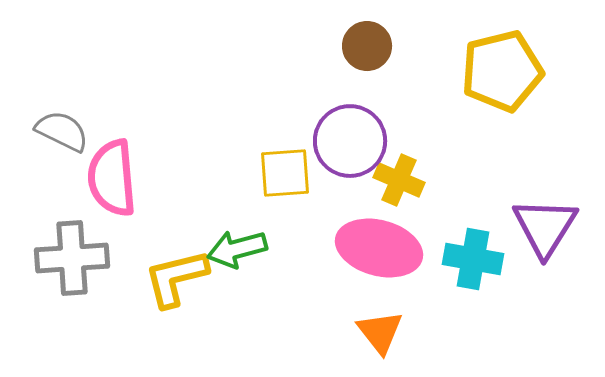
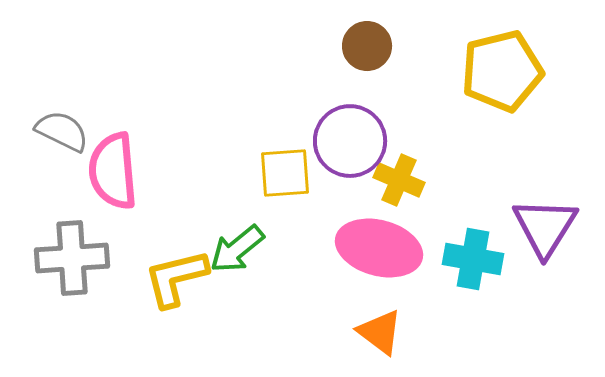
pink semicircle: moved 1 px right, 7 px up
green arrow: rotated 24 degrees counterclockwise
orange triangle: rotated 15 degrees counterclockwise
